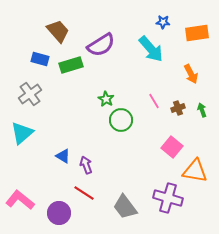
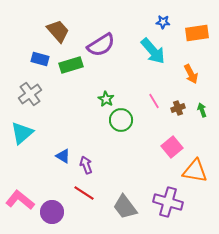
cyan arrow: moved 2 px right, 2 px down
pink square: rotated 10 degrees clockwise
purple cross: moved 4 px down
purple circle: moved 7 px left, 1 px up
